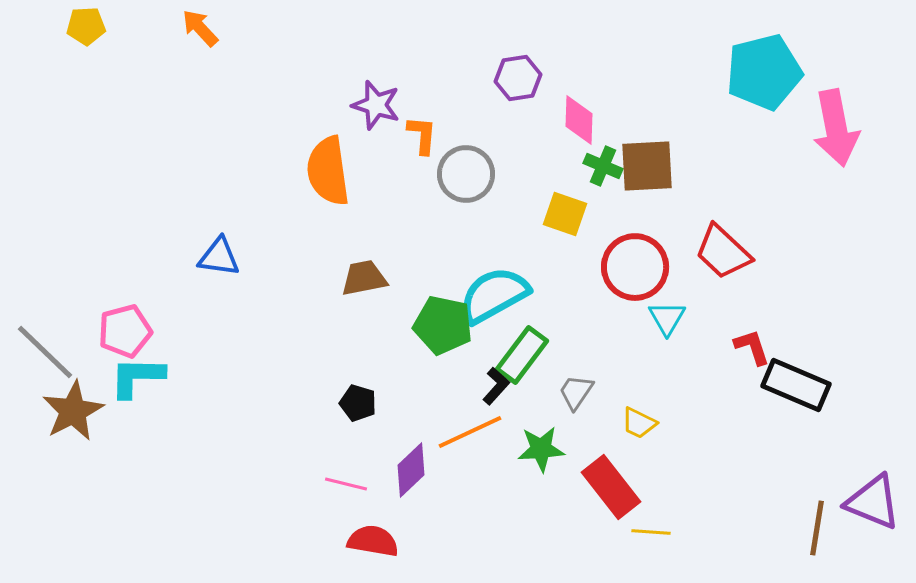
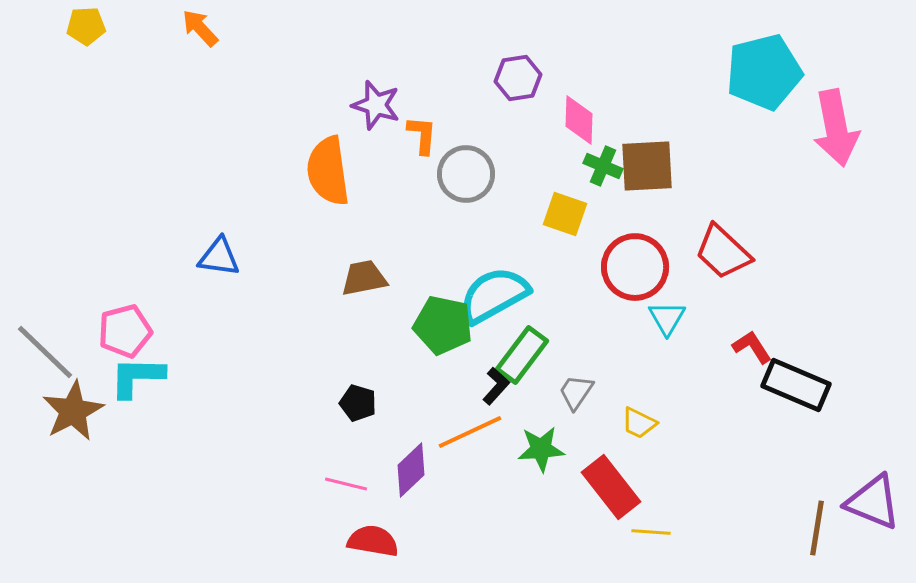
red L-shape: rotated 15 degrees counterclockwise
